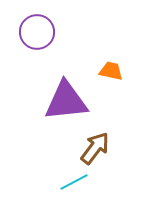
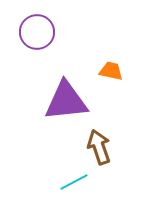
brown arrow: moved 4 px right, 1 px up; rotated 56 degrees counterclockwise
